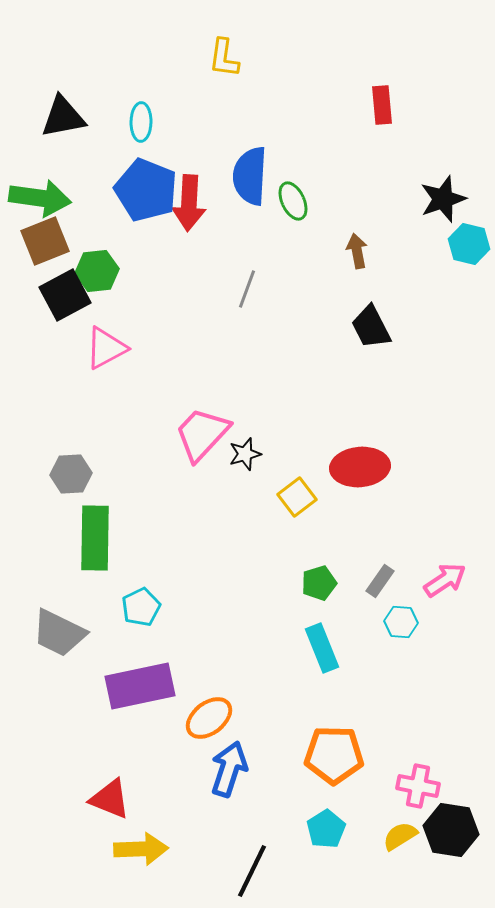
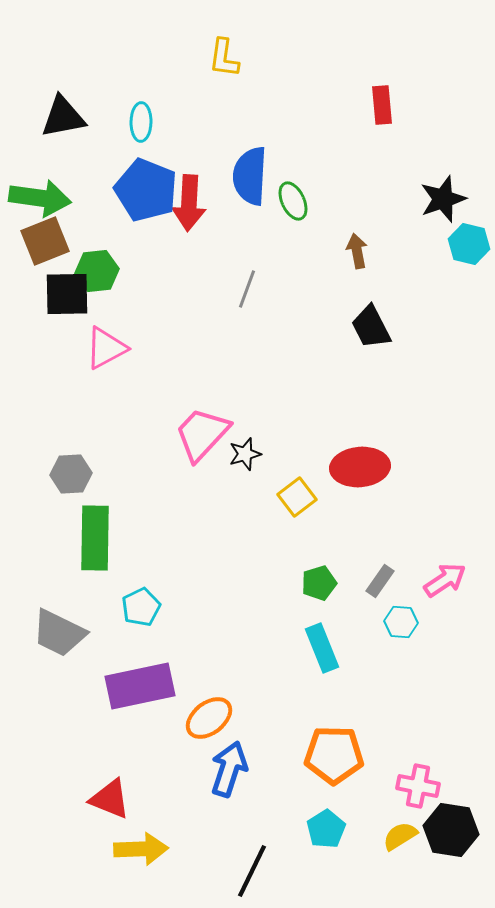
black square at (65, 295): moved 2 px right, 1 px up; rotated 27 degrees clockwise
